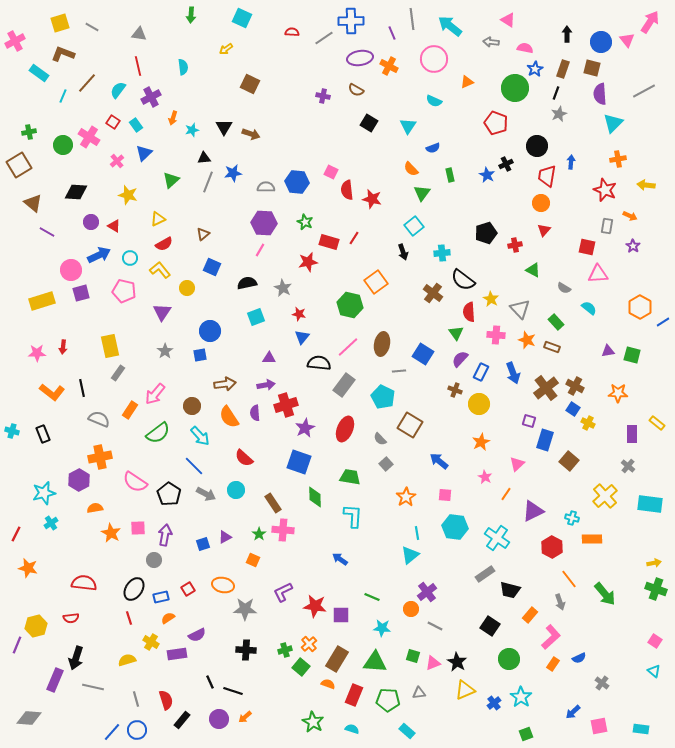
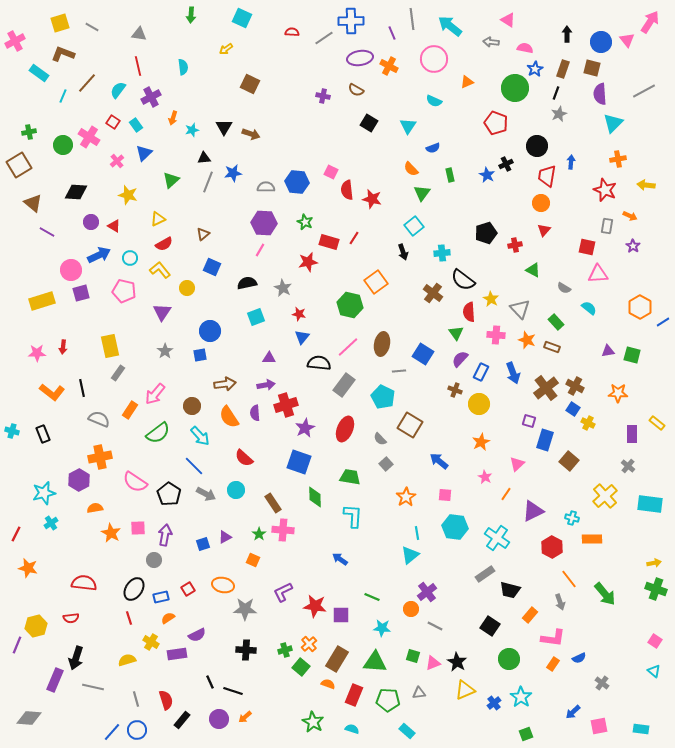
pink L-shape at (551, 637): moved 2 px right, 1 px down; rotated 50 degrees clockwise
